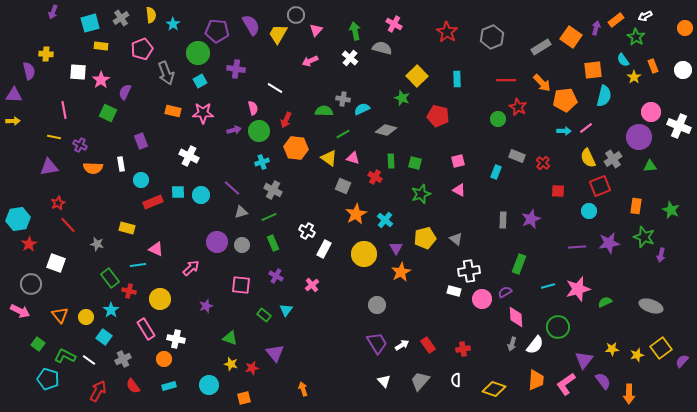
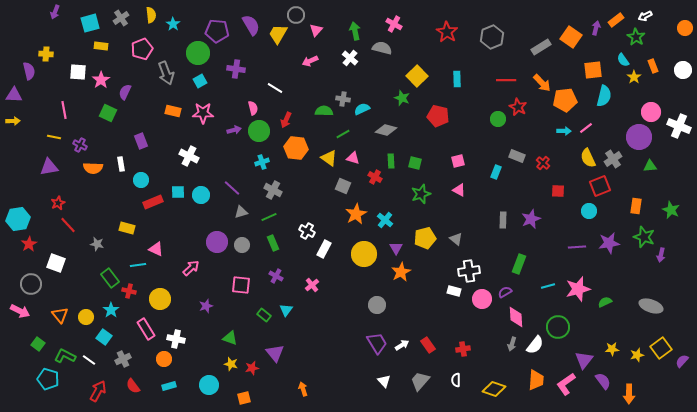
purple arrow at (53, 12): moved 2 px right
